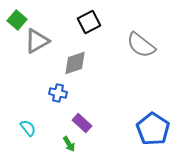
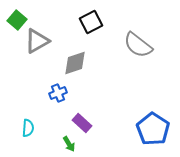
black square: moved 2 px right
gray semicircle: moved 3 px left
blue cross: rotated 36 degrees counterclockwise
cyan semicircle: rotated 42 degrees clockwise
